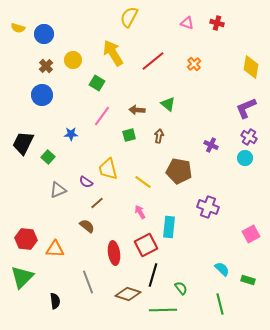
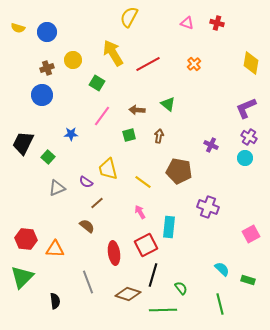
blue circle at (44, 34): moved 3 px right, 2 px up
red line at (153, 61): moved 5 px left, 3 px down; rotated 10 degrees clockwise
brown cross at (46, 66): moved 1 px right, 2 px down; rotated 24 degrees clockwise
yellow diamond at (251, 67): moved 4 px up
gray triangle at (58, 190): moved 1 px left, 2 px up
